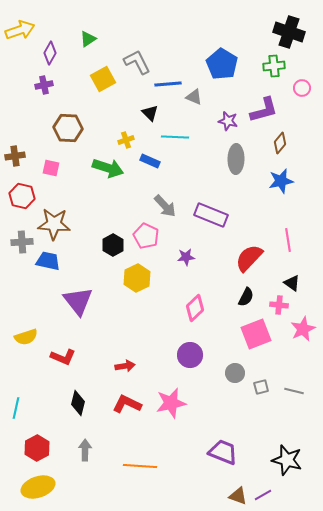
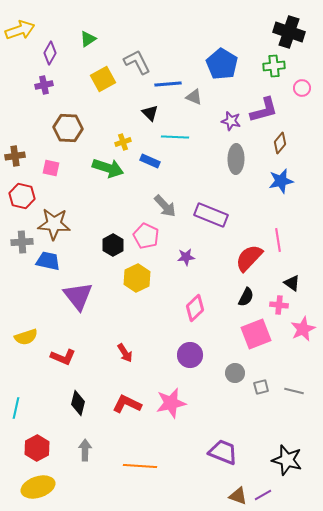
purple star at (228, 121): moved 3 px right
yellow cross at (126, 140): moved 3 px left, 2 px down
pink line at (288, 240): moved 10 px left
purple triangle at (78, 301): moved 5 px up
red arrow at (125, 366): moved 13 px up; rotated 66 degrees clockwise
